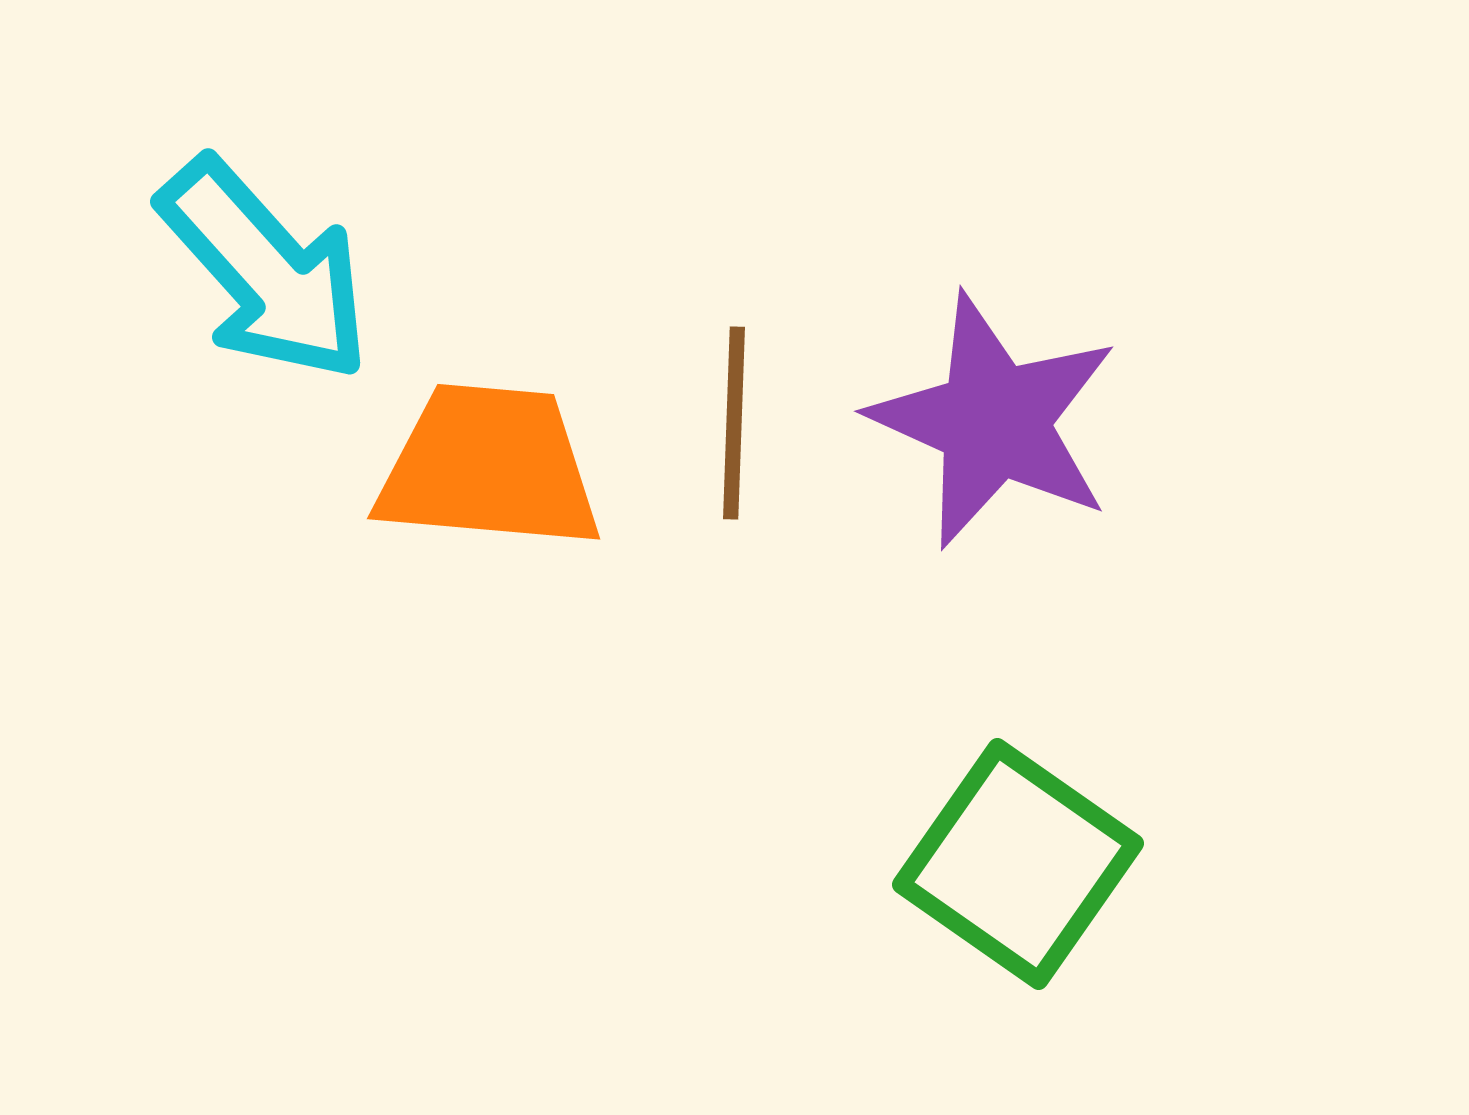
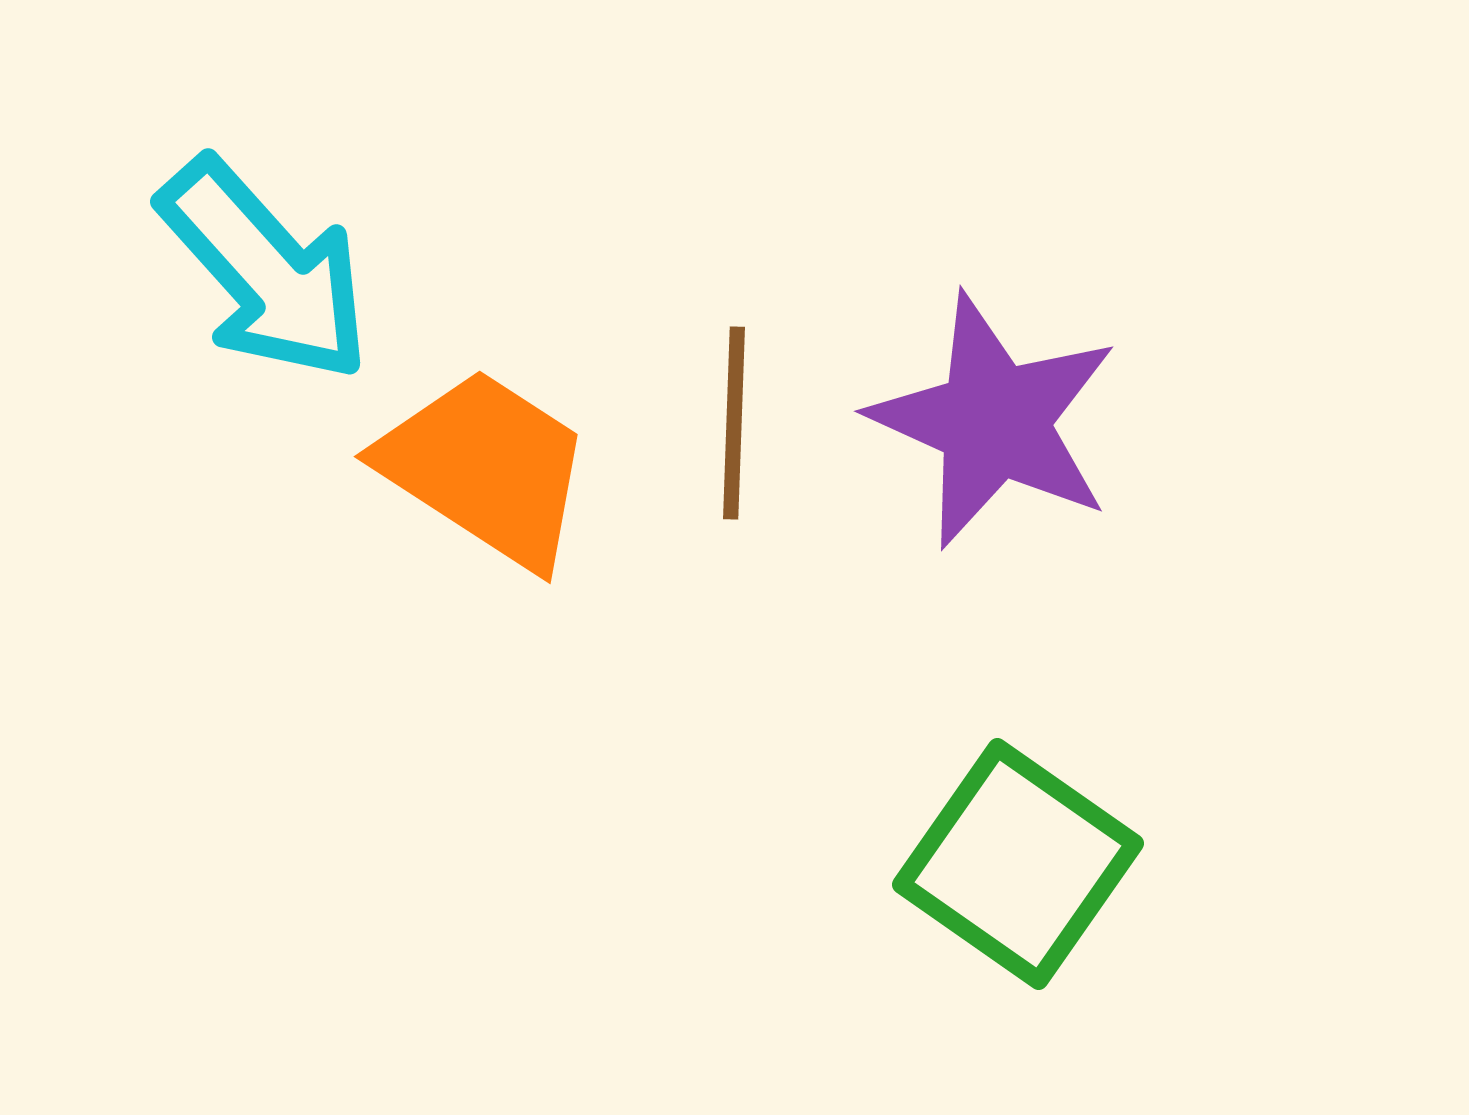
orange trapezoid: moved 3 px left, 1 px down; rotated 28 degrees clockwise
